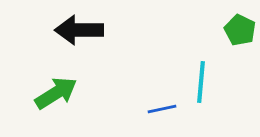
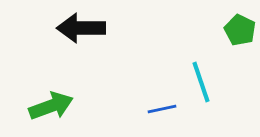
black arrow: moved 2 px right, 2 px up
cyan line: rotated 24 degrees counterclockwise
green arrow: moved 5 px left, 13 px down; rotated 12 degrees clockwise
